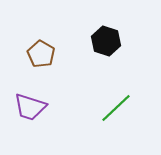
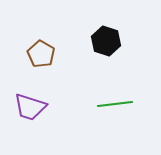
green line: moved 1 px left, 4 px up; rotated 36 degrees clockwise
